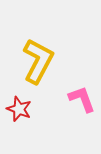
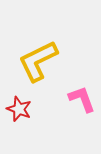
yellow L-shape: rotated 144 degrees counterclockwise
